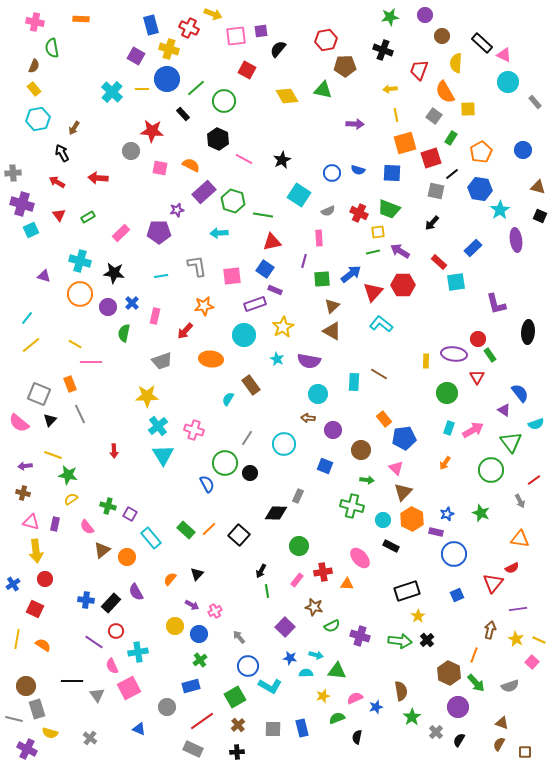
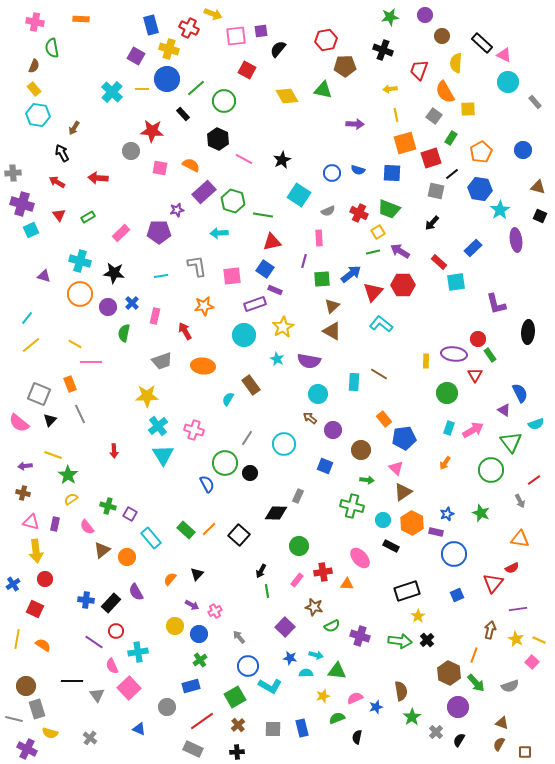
cyan hexagon at (38, 119): moved 4 px up; rotated 20 degrees clockwise
yellow square at (378, 232): rotated 24 degrees counterclockwise
red arrow at (185, 331): rotated 108 degrees clockwise
orange ellipse at (211, 359): moved 8 px left, 7 px down
red triangle at (477, 377): moved 2 px left, 2 px up
blue semicircle at (520, 393): rotated 12 degrees clockwise
brown arrow at (308, 418): moved 2 px right; rotated 32 degrees clockwise
green star at (68, 475): rotated 24 degrees clockwise
brown triangle at (403, 492): rotated 12 degrees clockwise
orange hexagon at (412, 519): moved 4 px down
pink square at (129, 688): rotated 15 degrees counterclockwise
